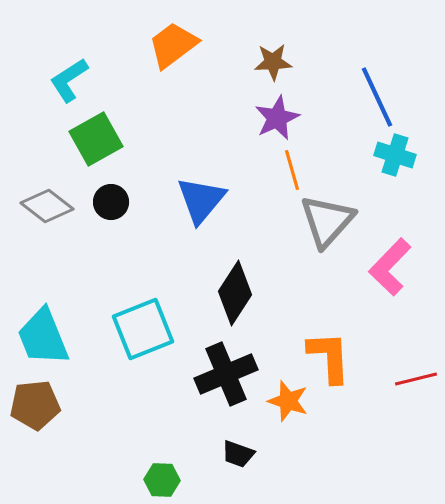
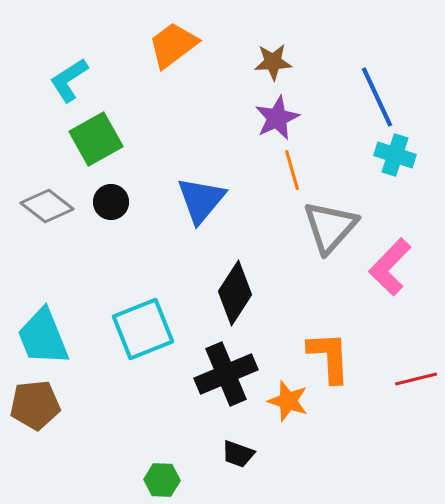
gray triangle: moved 3 px right, 6 px down
